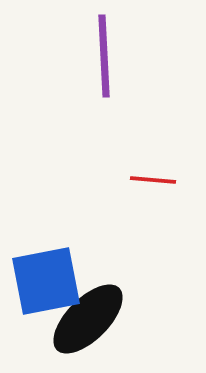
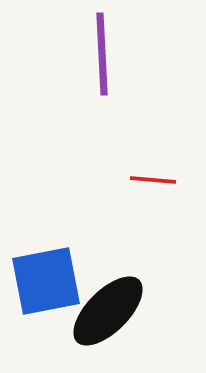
purple line: moved 2 px left, 2 px up
black ellipse: moved 20 px right, 8 px up
